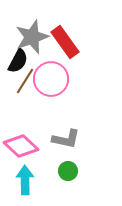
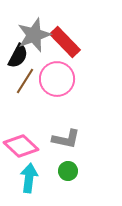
gray star: moved 2 px right, 2 px up
red rectangle: rotated 8 degrees counterclockwise
black semicircle: moved 5 px up
pink circle: moved 6 px right
cyan arrow: moved 4 px right, 2 px up; rotated 8 degrees clockwise
